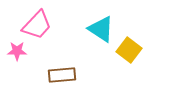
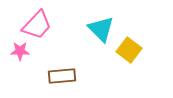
cyan triangle: rotated 12 degrees clockwise
pink star: moved 3 px right
brown rectangle: moved 1 px down
